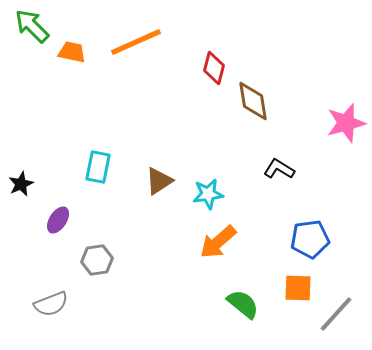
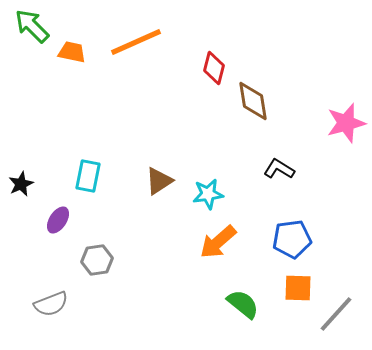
cyan rectangle: moved 10 px left, 9 px down
blue pentagon: moved 18 px left
